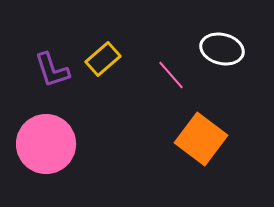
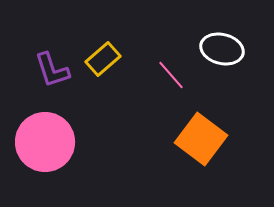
pink circle: moved 1 px left, 2 px up
